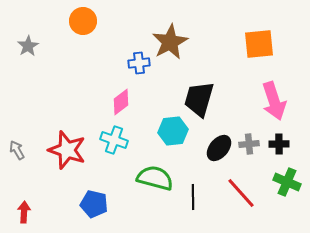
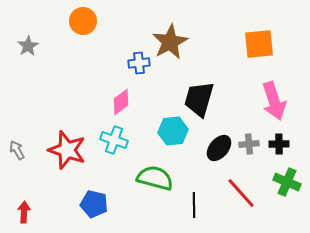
black line: moved 1 px right, 8 px down
